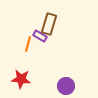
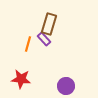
purple rectangle: moved 4 px right, 3 px down; rotated 16 degrees clockwise
